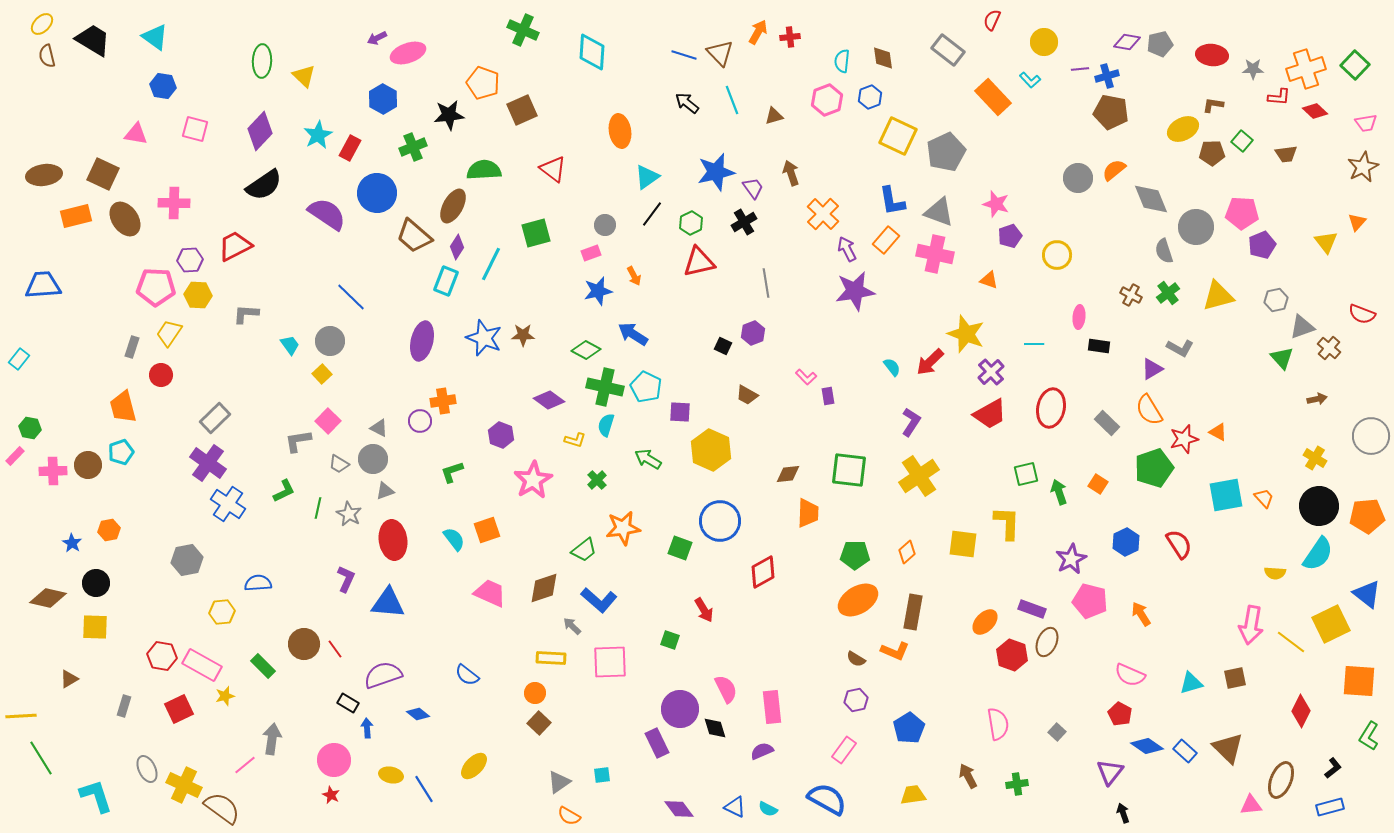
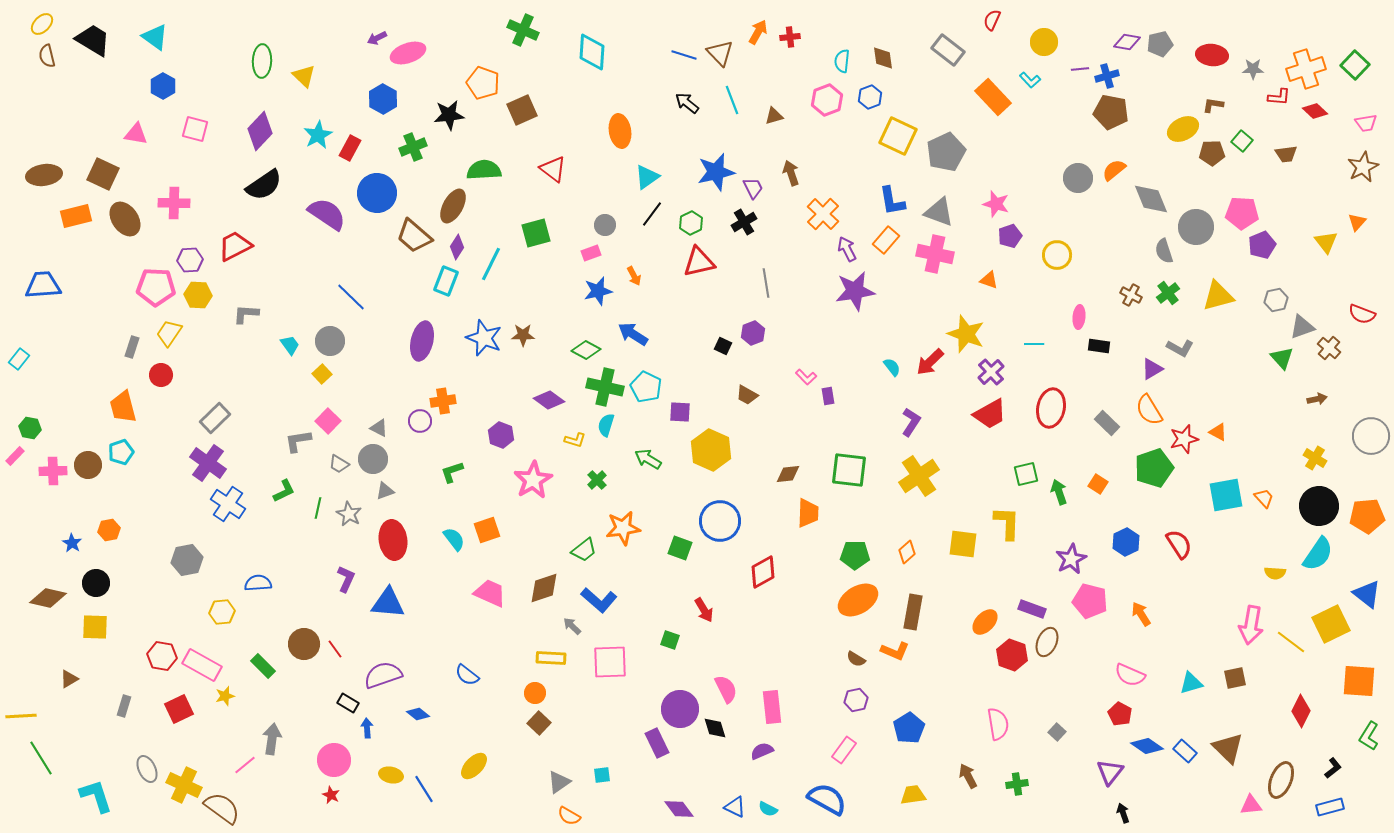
blue hexagon at (163, 86): rotated 20 degrees clockwise
purple trapezoid at (753, 188): rotated 10 degrees clockwise
